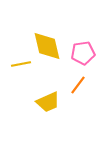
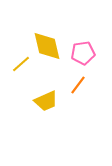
yellow line: rotated 30 degrees counterclockwise
yellow trapezoid: moved 2 px left, 1 px up
